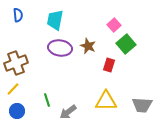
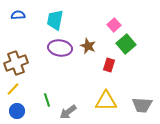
blue semicircle: rotated 88 degrees counterclockwise
